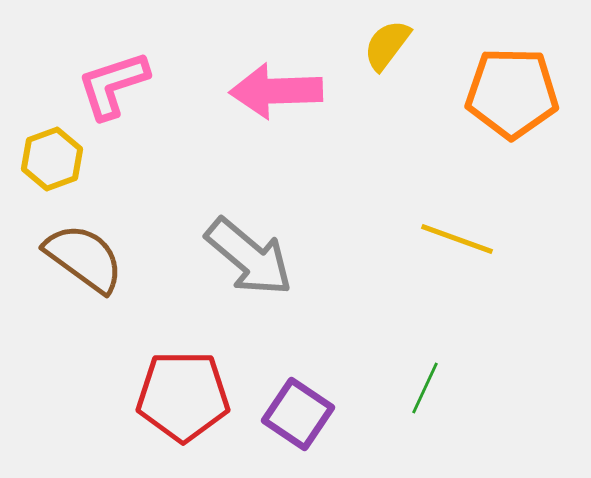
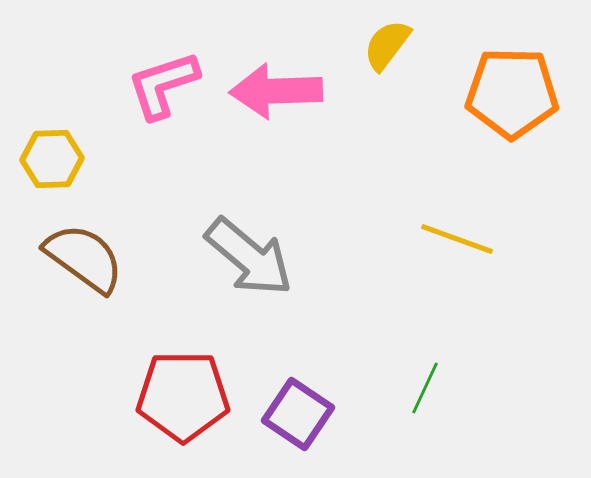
pink L-shape: moved 50 px right
yellow hexagon: rotated 18 degrees clockwise
